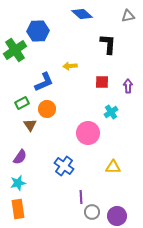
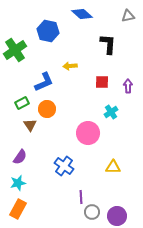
blue hexagon: moved 10 px right; rotated 15 degrees clockwise
orange rectangle: rotated 36 degrees clockwise
